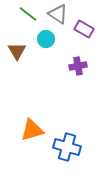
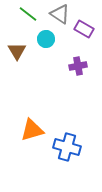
gray triangle: moved 2 px right
